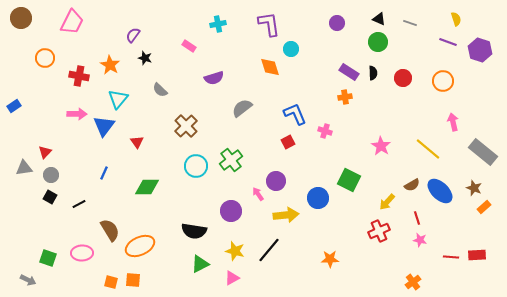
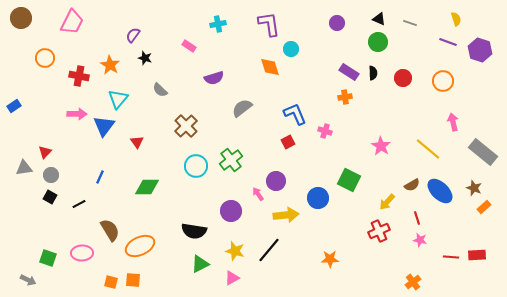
blue line at (104, 173): moved 4 px left, 4 px down
